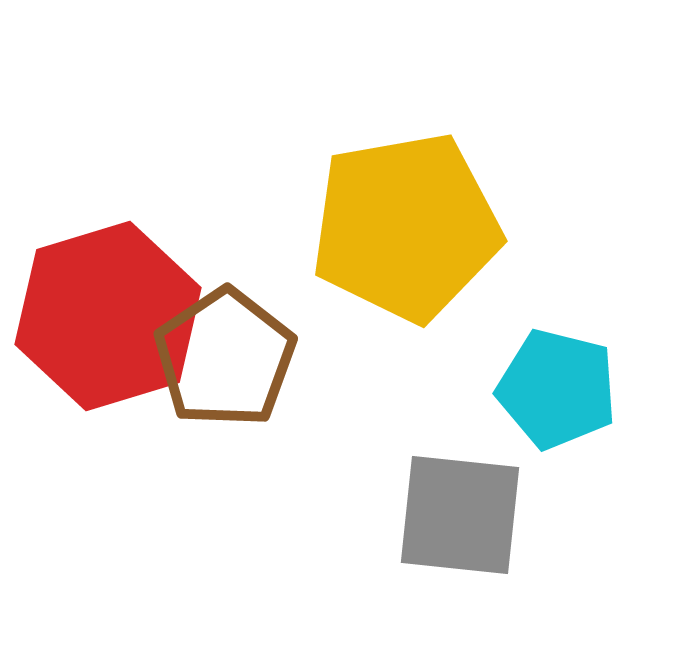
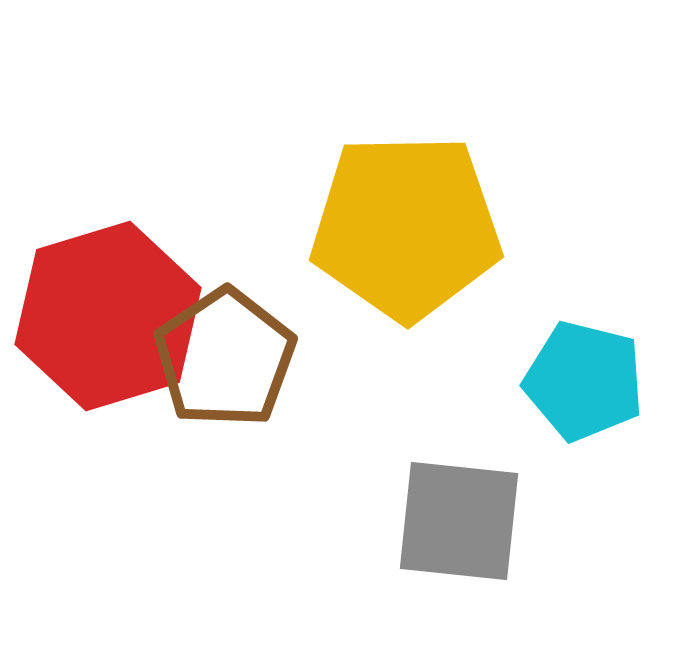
yellow pentagon: rotated 9 degrees clockwise
cyan pentagon: moved 27 px right, 8 px up
gray square: moved 1 px left, 6 px down
